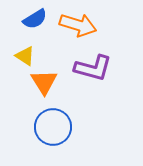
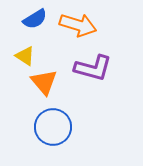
orange triangle: rotated 8 degrees counterclockwise
